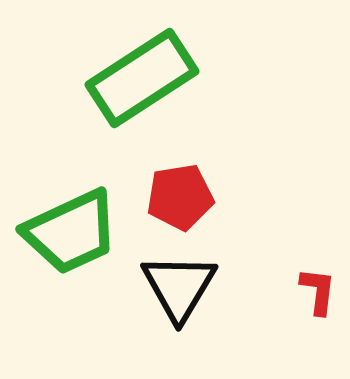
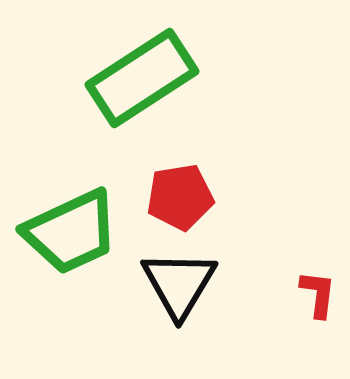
black triangle: moved 3 px up
red L-shape: moved 3 px down
